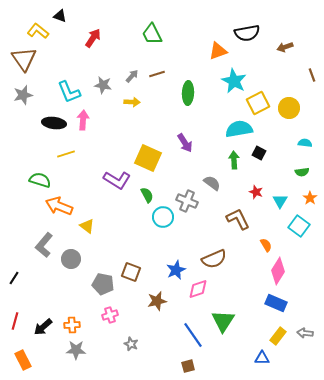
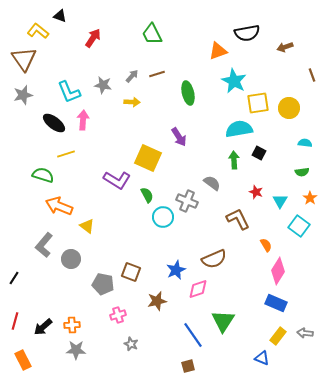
green ellipse at (188, 93): rotated 15 degrees counterclockwise
yellow square at (258, 103): rotated 20 degrees clockwise
black ellipse at (54, 123): rotated 30 degrees clockwise
purple arrow at (185, 143): moved 6 px left, 6 px up
green semicircle at (40, 180): moved 3 px right, 5 px up
pink cross at (110, 315): moved 8 px right
blue triangle at (262, 358): rotated 21 degrees clockwise
